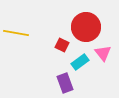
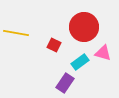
red circle: moved 2 px left
red square: moved 8 px left
pink triangle: rotated 36 degrees counterclockwise
purple rectangle: rotated 54 degrees clockwise
